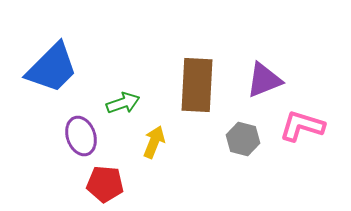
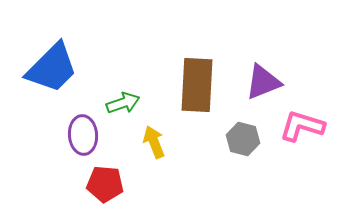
purple triangle: moved 1 px left, 2 px down
purple ellipse: moved 2 px right, 1 px up; rotated 15 degrees clockwise
yellow arrow: rotated 44 degrees counterclockwise
